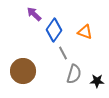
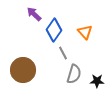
orange triangle: rotated 28 degrees clockwise
brown circle: moved 1 px up
